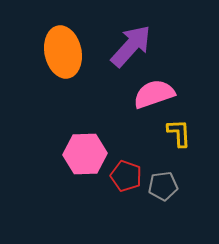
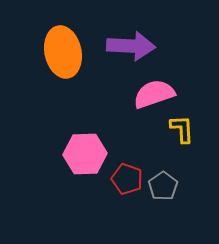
purple arrow: rotated 51 degrees clockwise
yellow L-shape: moved 3 px right, 4 px up
red pentagon: moved 1 px right, 3 px down
gray pentagon: rotated 28 degrees counterclockwise
